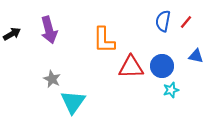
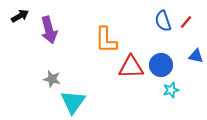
blue semicircle: rotated 30 degrees counterclockwise
black arrow: moved 8 px right, 18 px up
orange L-shape: moved 2 px right
blue circle: moved 1 px left, 1 px up
gray star: rotated 12 degrees counterclockwise
